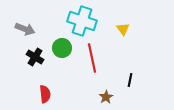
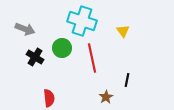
yellow triangle: moved 2 px down
black line: moved 3 px left
red semicircle: moved 4 px right, 4 px down
